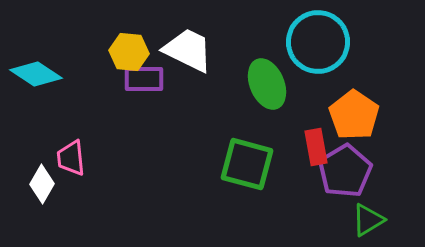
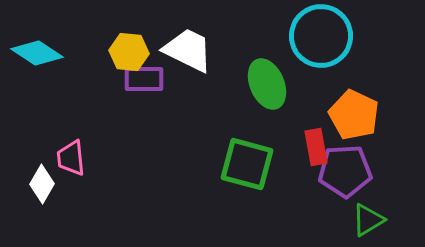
cyan circle: moved 3 px right, 6 px up
cyan diamond: moved 1 px right, 21 px up
orange pentagon: rotated 9 degrees counterclockwise
purple pentagon: rotated 28 degrees clockwise
